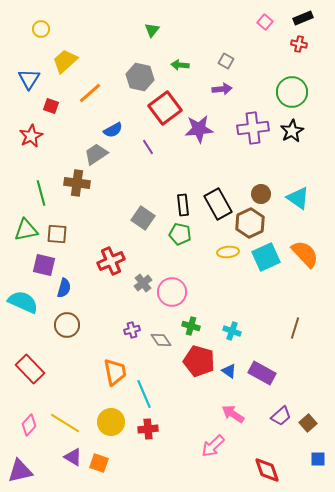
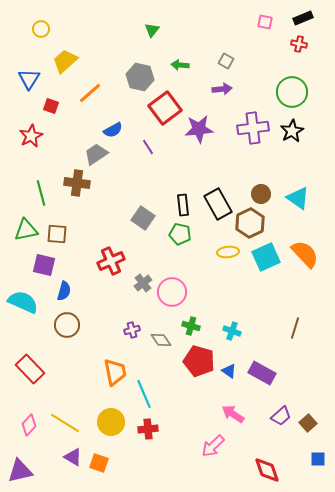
pink square at (265, 22): rotated 28 degrees counterclockwise
blue semicircle at (64, 288): moved 3 px down
